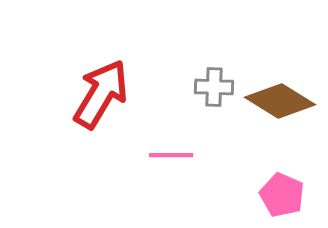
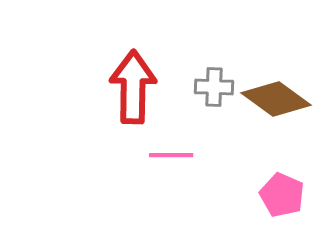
red arrow: moved 32 px right, 7 px up; rotated 30 degrees counterclockwise
brown diamond: moved 4 px left, 2 px up; rotated 4 degrees clockwise
